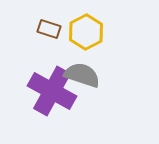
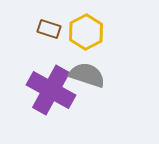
gray semicircle: moved 5 px right
purple cross: moved 1 px left, 1 px up
